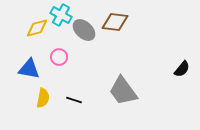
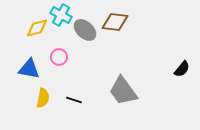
gray ellipse: moved 1 px right
